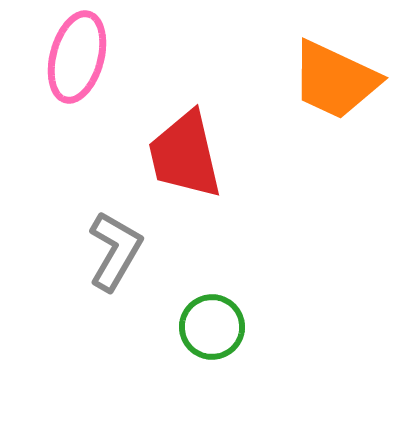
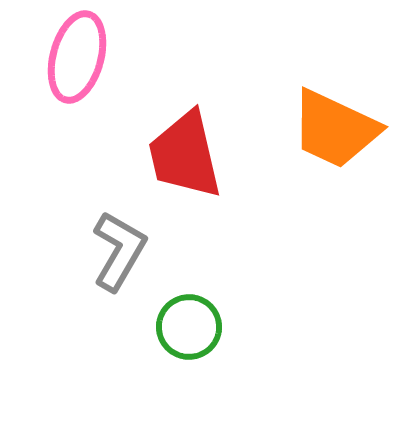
orange trapezoid: moved 49 px down
gray L-shape: moved 4 px right
green circle: moved 23 px left
